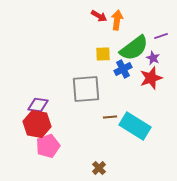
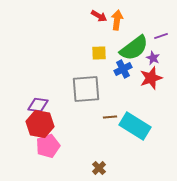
yellow square: moved 4 px left, 1 px up
red hexagon: moved 3 px right
